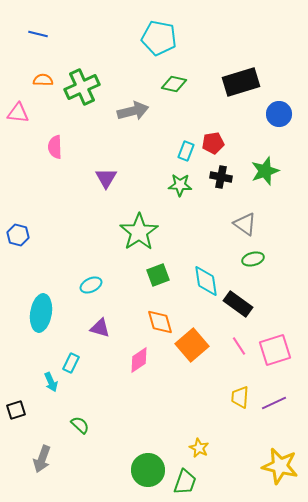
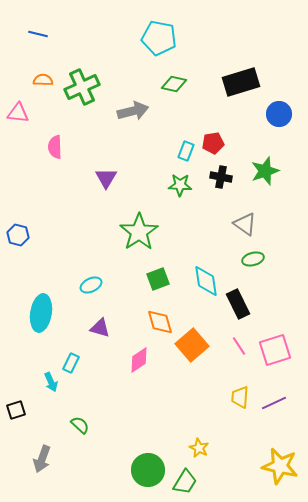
green square at (158, 275): moved 4 px down
black rectangle at (238, 304): rotated 28 degrees clockwise
green trapezoid at (185, 482): rotated 12 degrees clockwise
